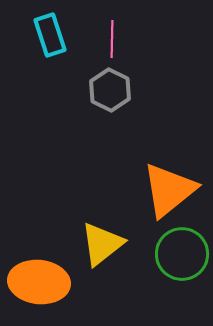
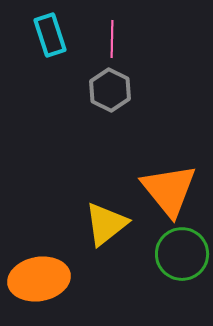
orange triangle: rotated 30 degrees counterclockwise
yellow triangle: moved 4 px right, 20 px up
orange ellipse: moved 3 px up; rotated 16 degrees counterclockwise
